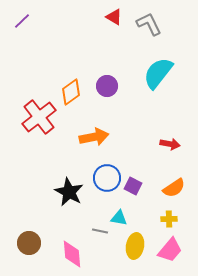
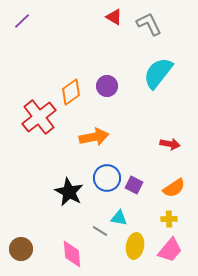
purple square: moved 1 px right, 1 px up
gray line: rotated 21 degrees clockwise
brown circle: moved 8 px left, 6 px down
